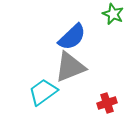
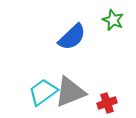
green star: moved 6 px down
gray triangle: moved 25 px down
